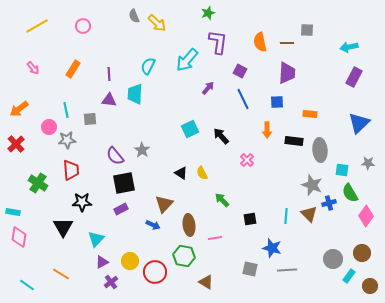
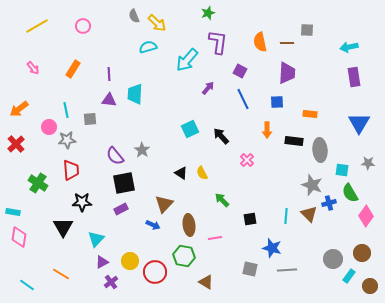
cyan semicircle at (148, 66): moved 19 px up; rotated 48 degrees clockwise
purple rectangle at (354, 77): rotated 36 degrees counterclockwise
blue triangle at (359, 123): rotated 15 degrees counterclockwise
